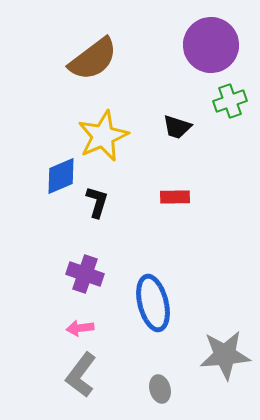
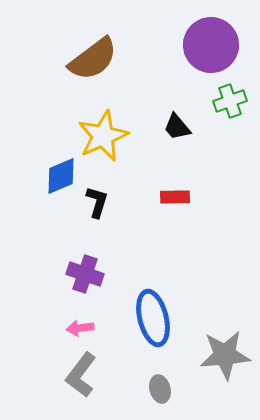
black trapezoid: rotated 32 degrees clockwise
blue ellipse: moved 15 px down
